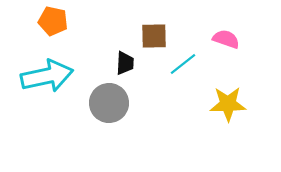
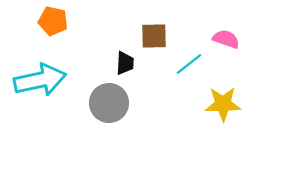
cyan line: moved 6 px right
cyan arrow: moved 7 px left, 4 px down
yellow star: moved 5 px left
